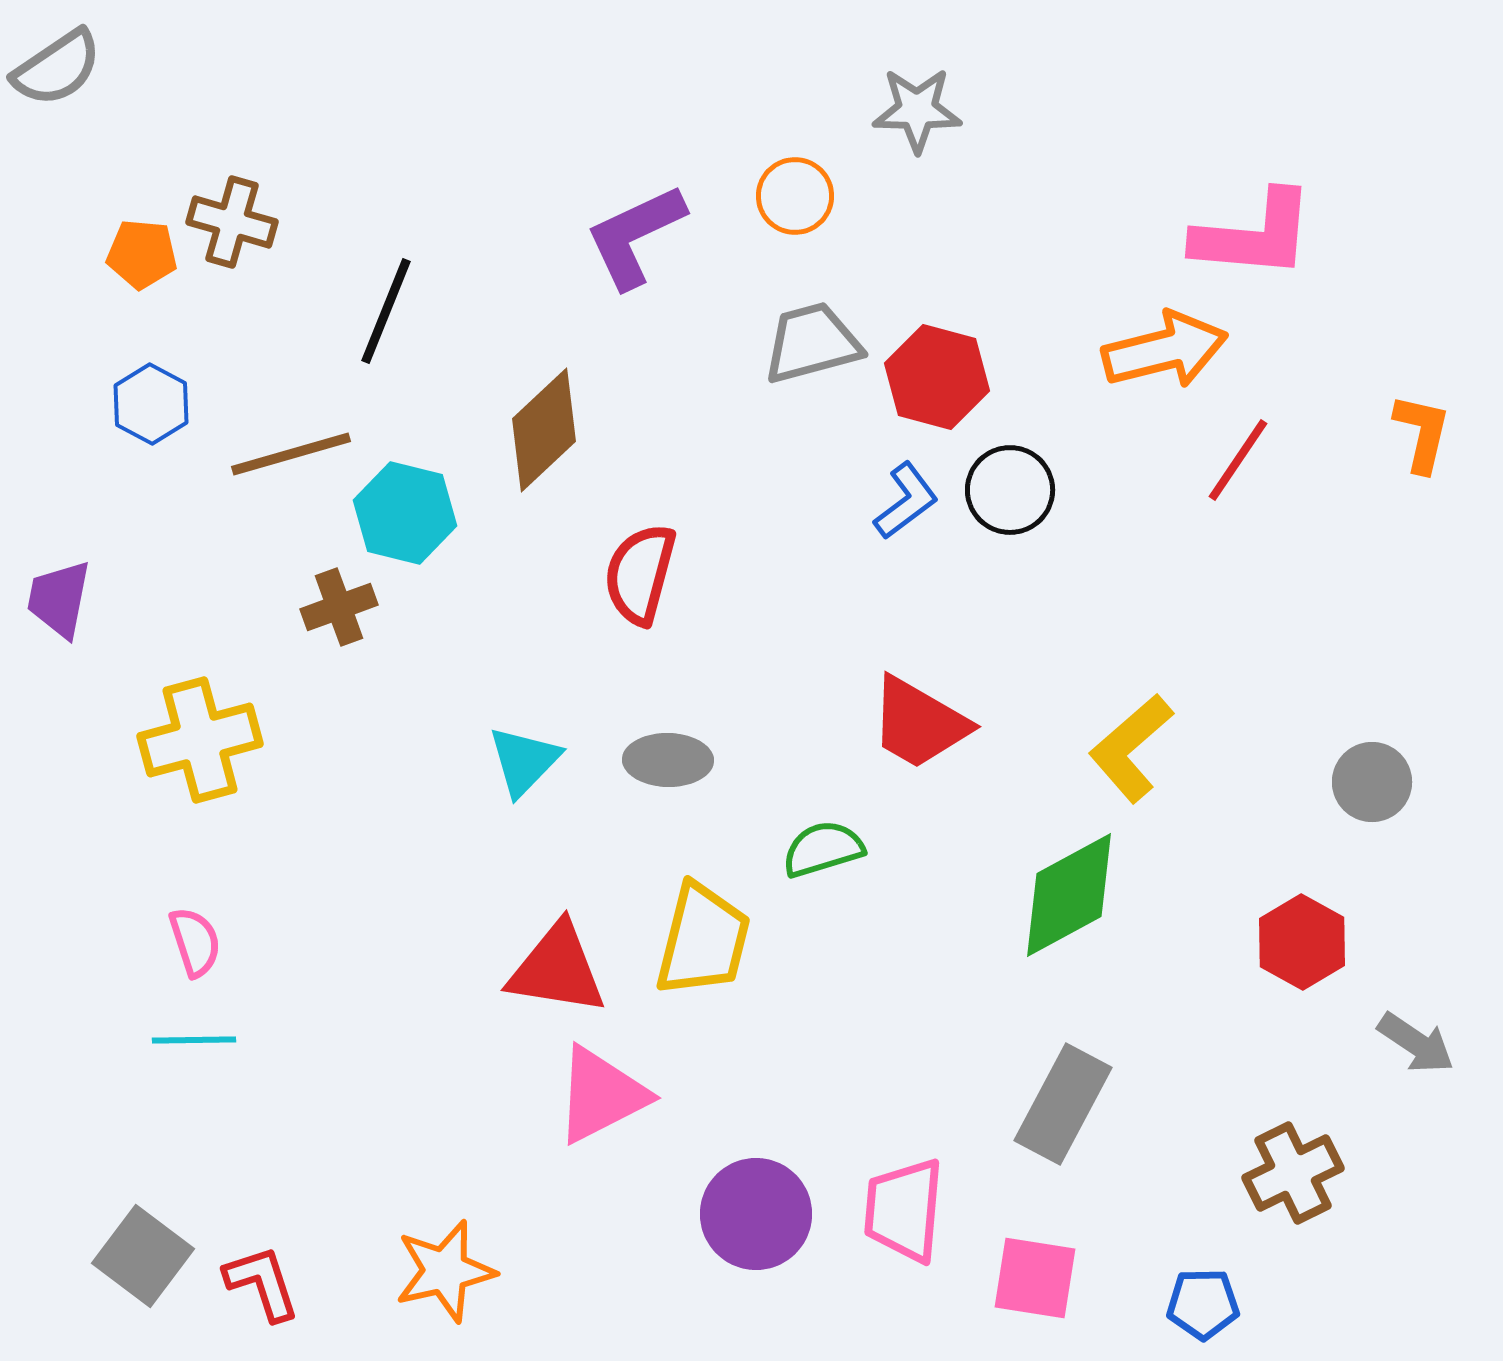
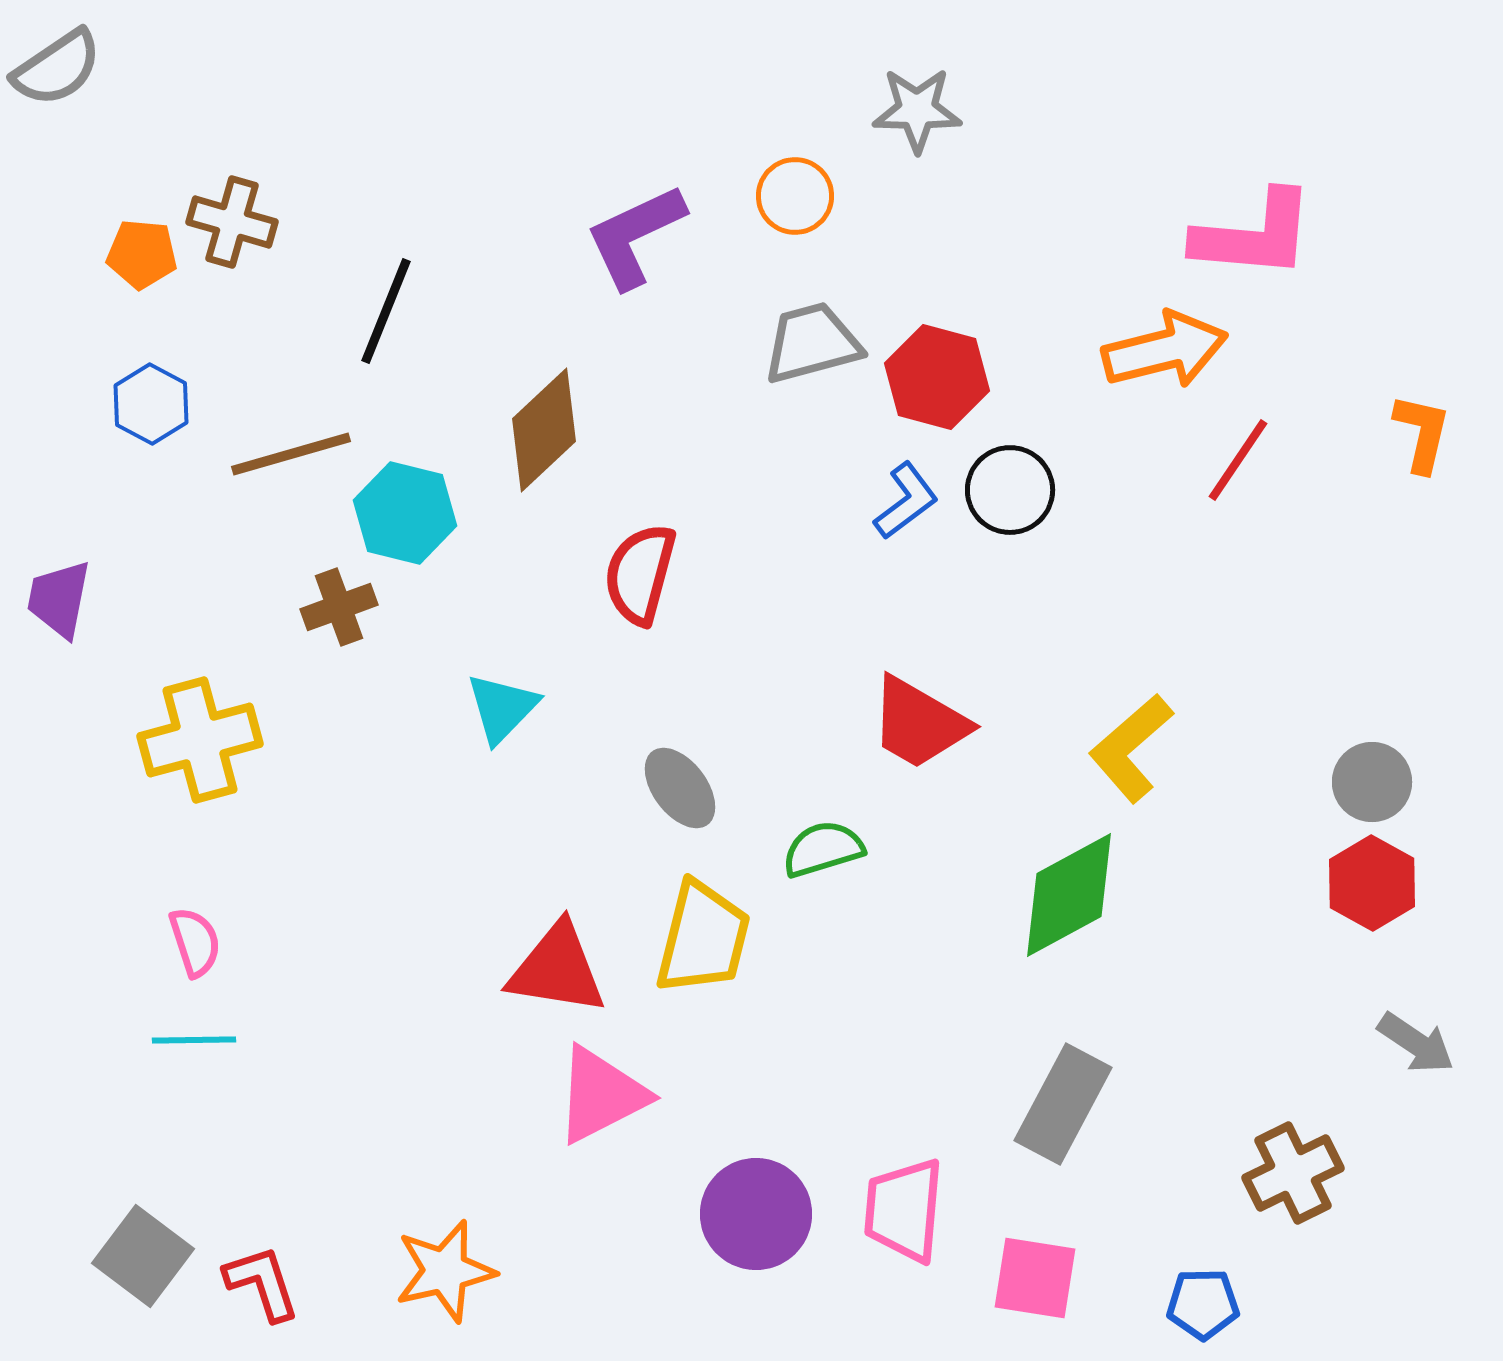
gray ellipse at (668, 760): moved 12 px right, 28 px down; rotated 52 degrees clockwise
cyan triangle at (524, 761): moved 22 px left, 53 px up
yellow trapezoid at (703, 940): moved 2 px up
red hexagon at (1302, 942): moved 70 px right, 59 px up
